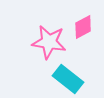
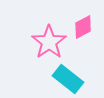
pink star: rotated 28 degrees clockwise
